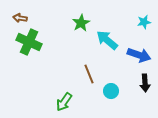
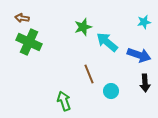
brown arrow: moved 2 px right
green star: moved 2 px right, 4 px down; rotated 12 degrees clockwise
cyan arrow: moved 2 px down
green arrow: moved 1 px up; rotated 126 degrees clockwise
